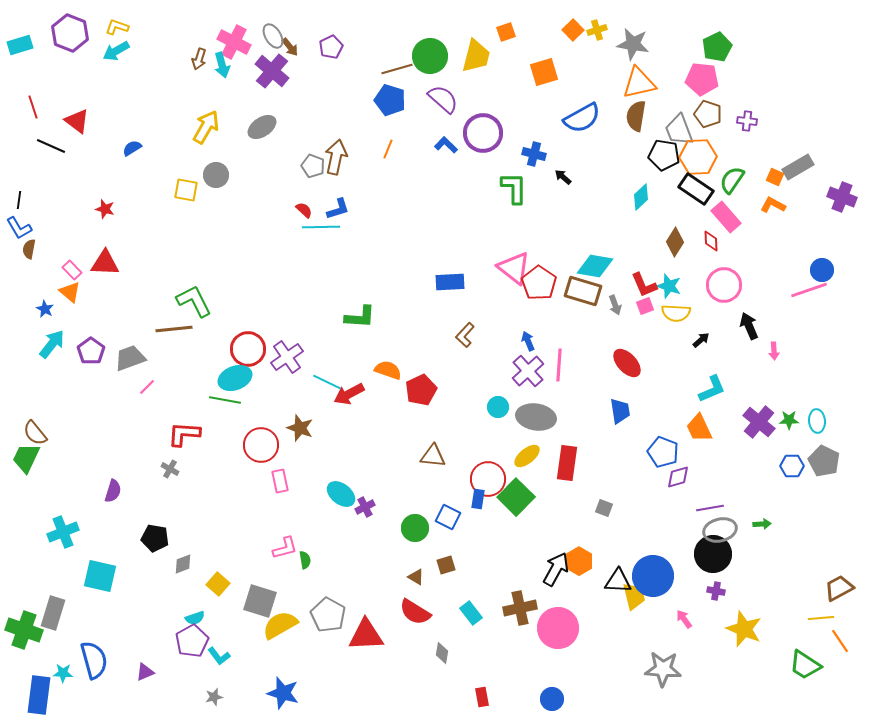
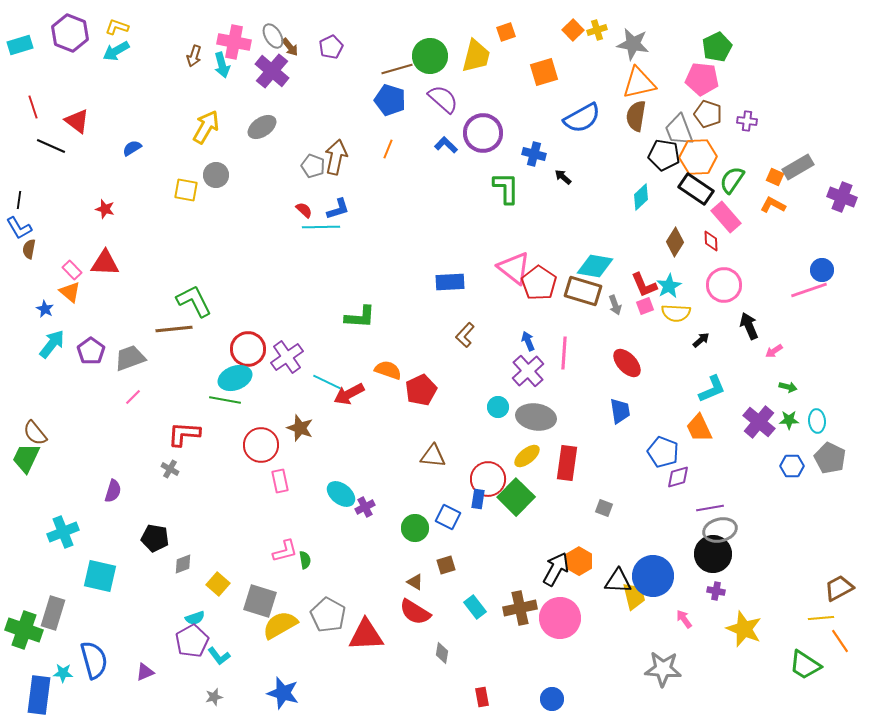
pink cross at (234, 42): rotated 16 degrees counterclockwise
brown arrow at (199, 59): moved 5 px left, 3 px up
green L-shape at (514, 188): moved 8 px left
cyan star at (669, 286): rotated 25 degrees clockwise
pink arrow at (774, 351): rotated 60 degrees clockwise
pink line at (559, 365): moved 5 px right, 12 px up
pink line at (147, 387): moved 14 px left, 10 px down
gray pentagon at (824, 461): moved 6 px right, 3 px up
green arrow at (762, 524): moved 26 px right, 137 px up; rotated 18 degrees clockwise
pink L-shape at (285, 548): moved 3 px down
brown triangle at (416, 577): moved 1 px left, 5 px down
cyan rectangle at (471, 613): moved 4 px right, 6 px up
pink circle at (558, 628): moved 2 px right, 10 px up
